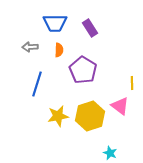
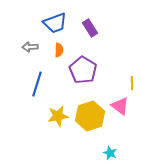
blue trapezoid: rotated 20 degrees counterclockwise
